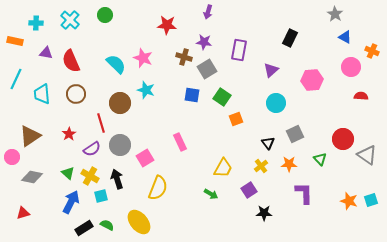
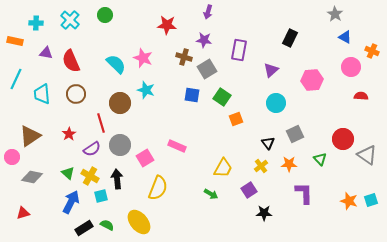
purple star at (204, 42): moved 2 px up
pink rectangle at (180, 142): moved 3 px left, 4 px down; rotated 42 degrees counterclockwise
black arrow at (117, 179): rotated 12 degrees clockwise
